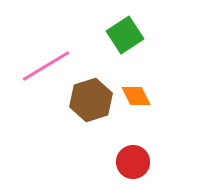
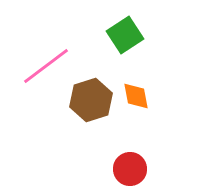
pink line: rotated 6 degrees counterclockwise
orange diamond: rotated 16 degrees clockwise
red circle: moved 3 px left, 7 px down
